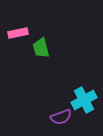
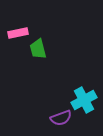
green trapezoid: moved 3 px left, 1 px down
purple semicircle: moved 1 px down
